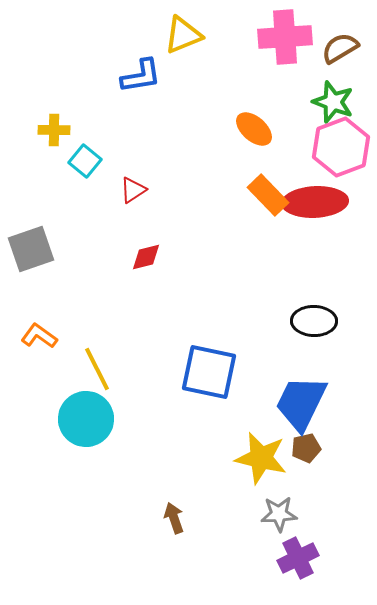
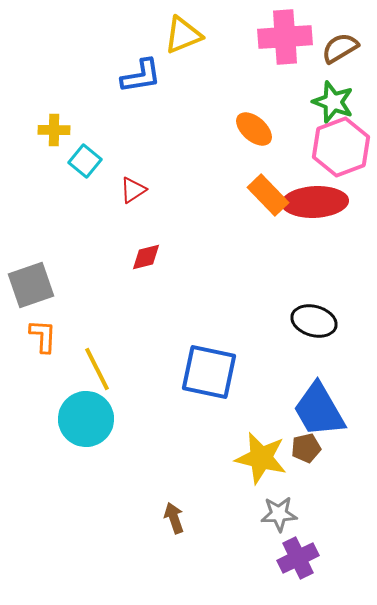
gray square: moved 36 px down
black ellipse: rotated 15 degrees clockwise
orange L-shape: moved 4 px right; rotated 57 degrees clockwise
blue trapezoid: moved 18 px right, 7 px down; rotated 56 degrees counterclockwise
